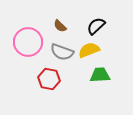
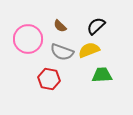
pink circle: moved 3 px up
green trapezoid: moved 2 px right
